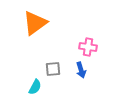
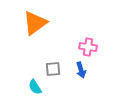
cyan semicircle: rotated 119 degrees clockwise
